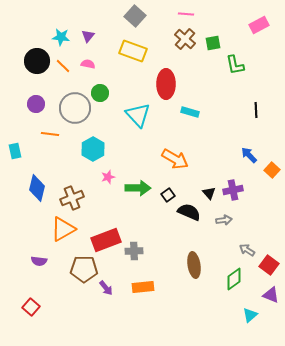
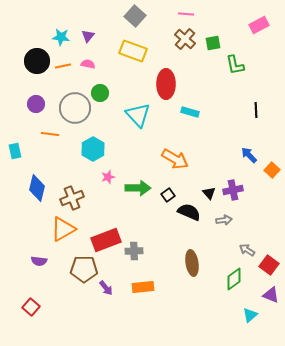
orange line at (63, 66): rotated 56 degrees counterclockwise
brown ellipse at (194, 265): moved 2 px left, 2 px up
